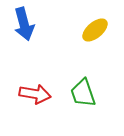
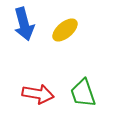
yellow ellipse: moved 30 px left
red arrow: moved 3 px right
